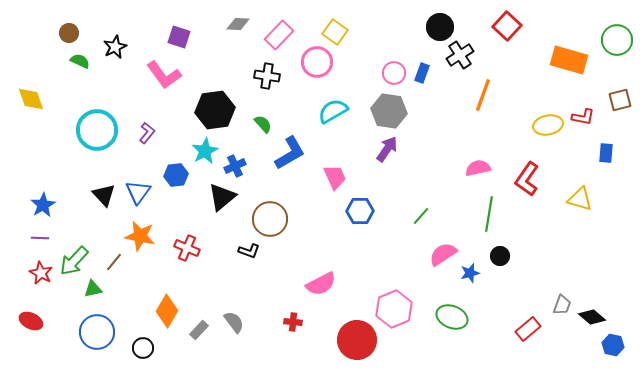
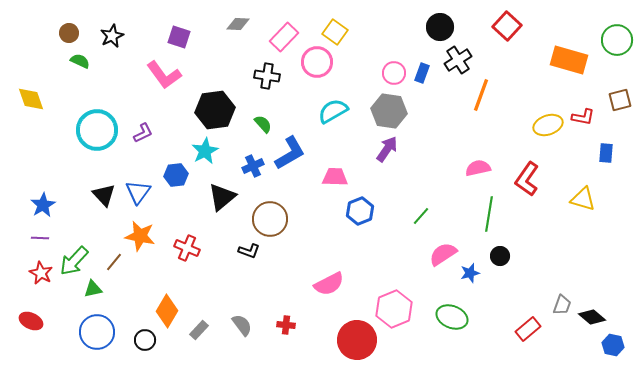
pink rectangle at (279, 35): moved 5 px right, 2 px down
black star at (115, 47): moved 3 px left, 11 px up
black cross at (460, 55): moved 2 px left, 5 px down
orange line at (483, 95): moved 2 px left
yellow ellipse at (548, 125): rotated 8 degrees counterclockwise
purple L-shape at (147, 133): moved 4 px left; rotated 25 degrees clockwise
blue cross at (235, 166): moved 18 px right
pink trapezoid at (335, 177): rotated 64 degrees counterclockwise
yellow triangle at (580, 199): moved 3 px right
blue hexagon at (360, 211): rotated 20 degrees counterclockwise
pink semicircle at (321, 284): moved 8 px right
gray semicircle at (234, 322): moved 8 px right, 3 px down
red cross at (293, 322): moved 7 px left, 3 px down
black circle at (143, 348): moved 2 px right, 8 px up
